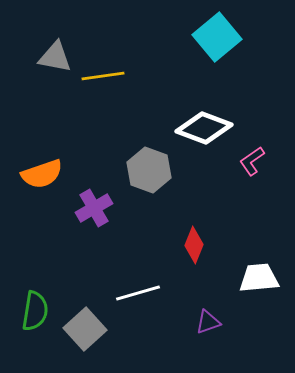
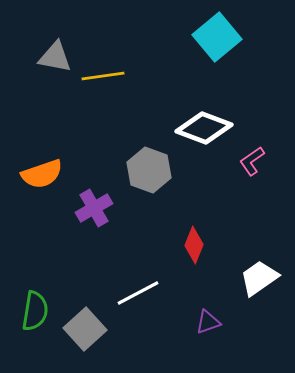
white trapezoid: rotated 30 degrees counterclockwise
white line: rotated 12 degrees counterclockwise
